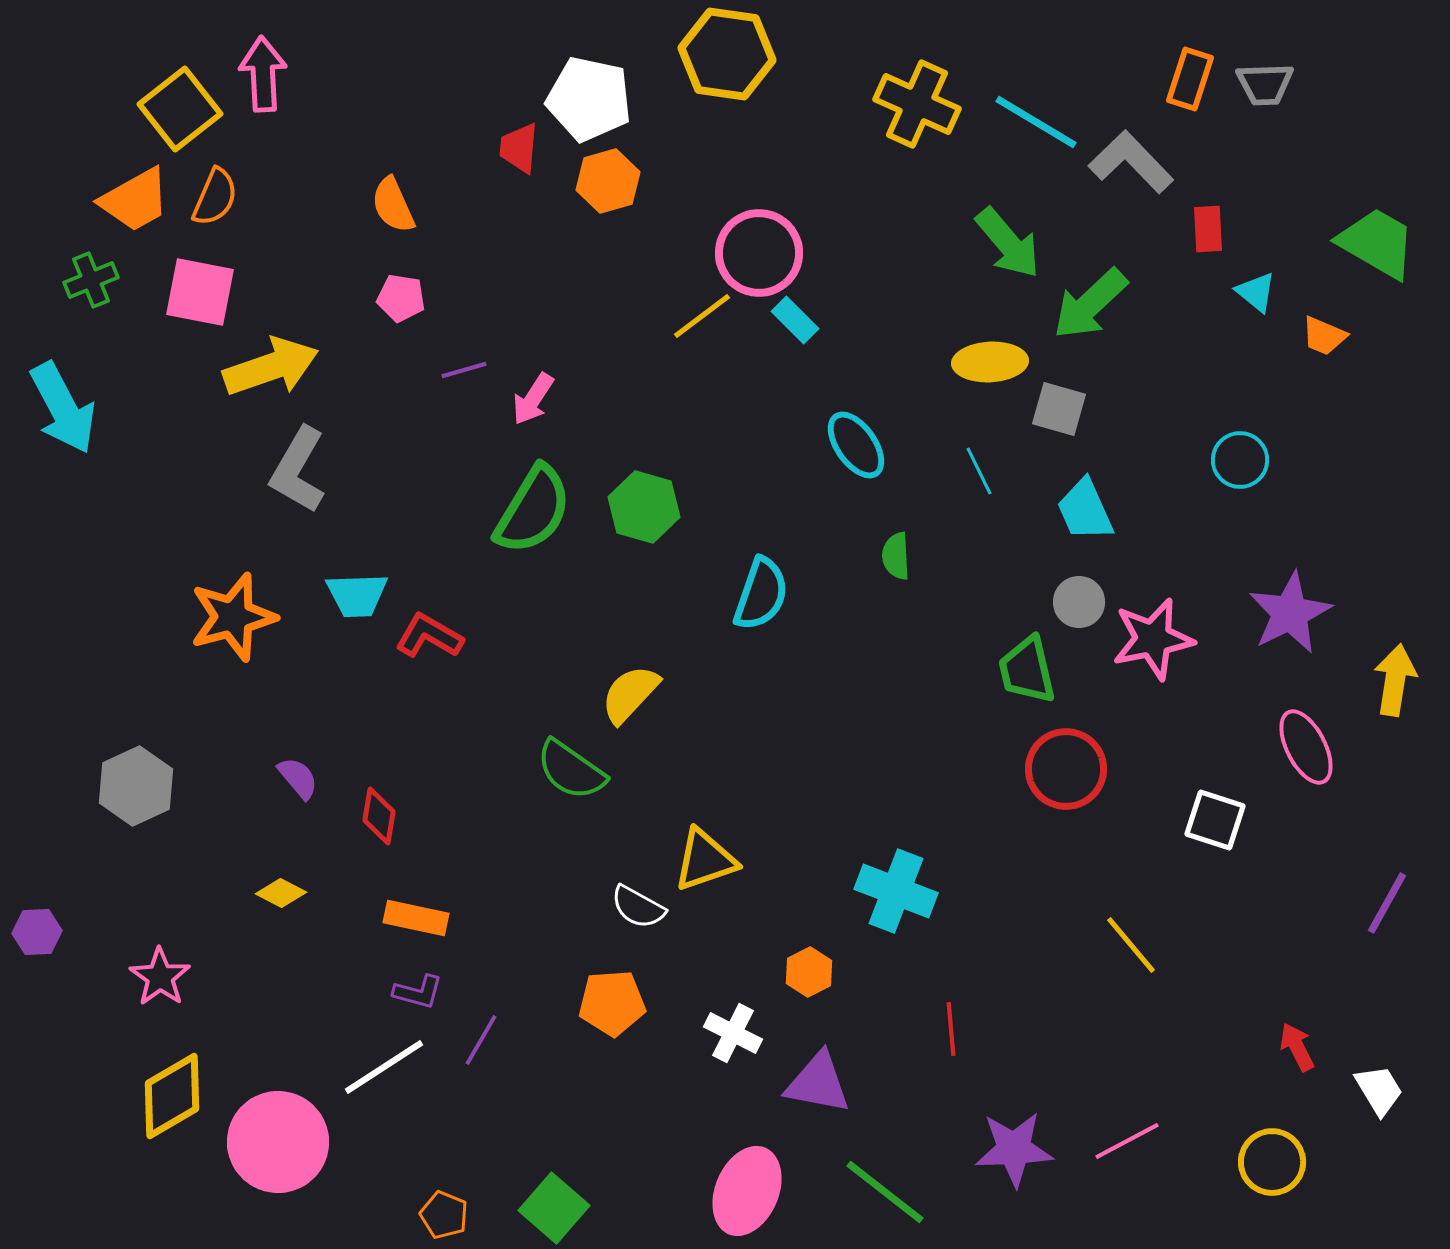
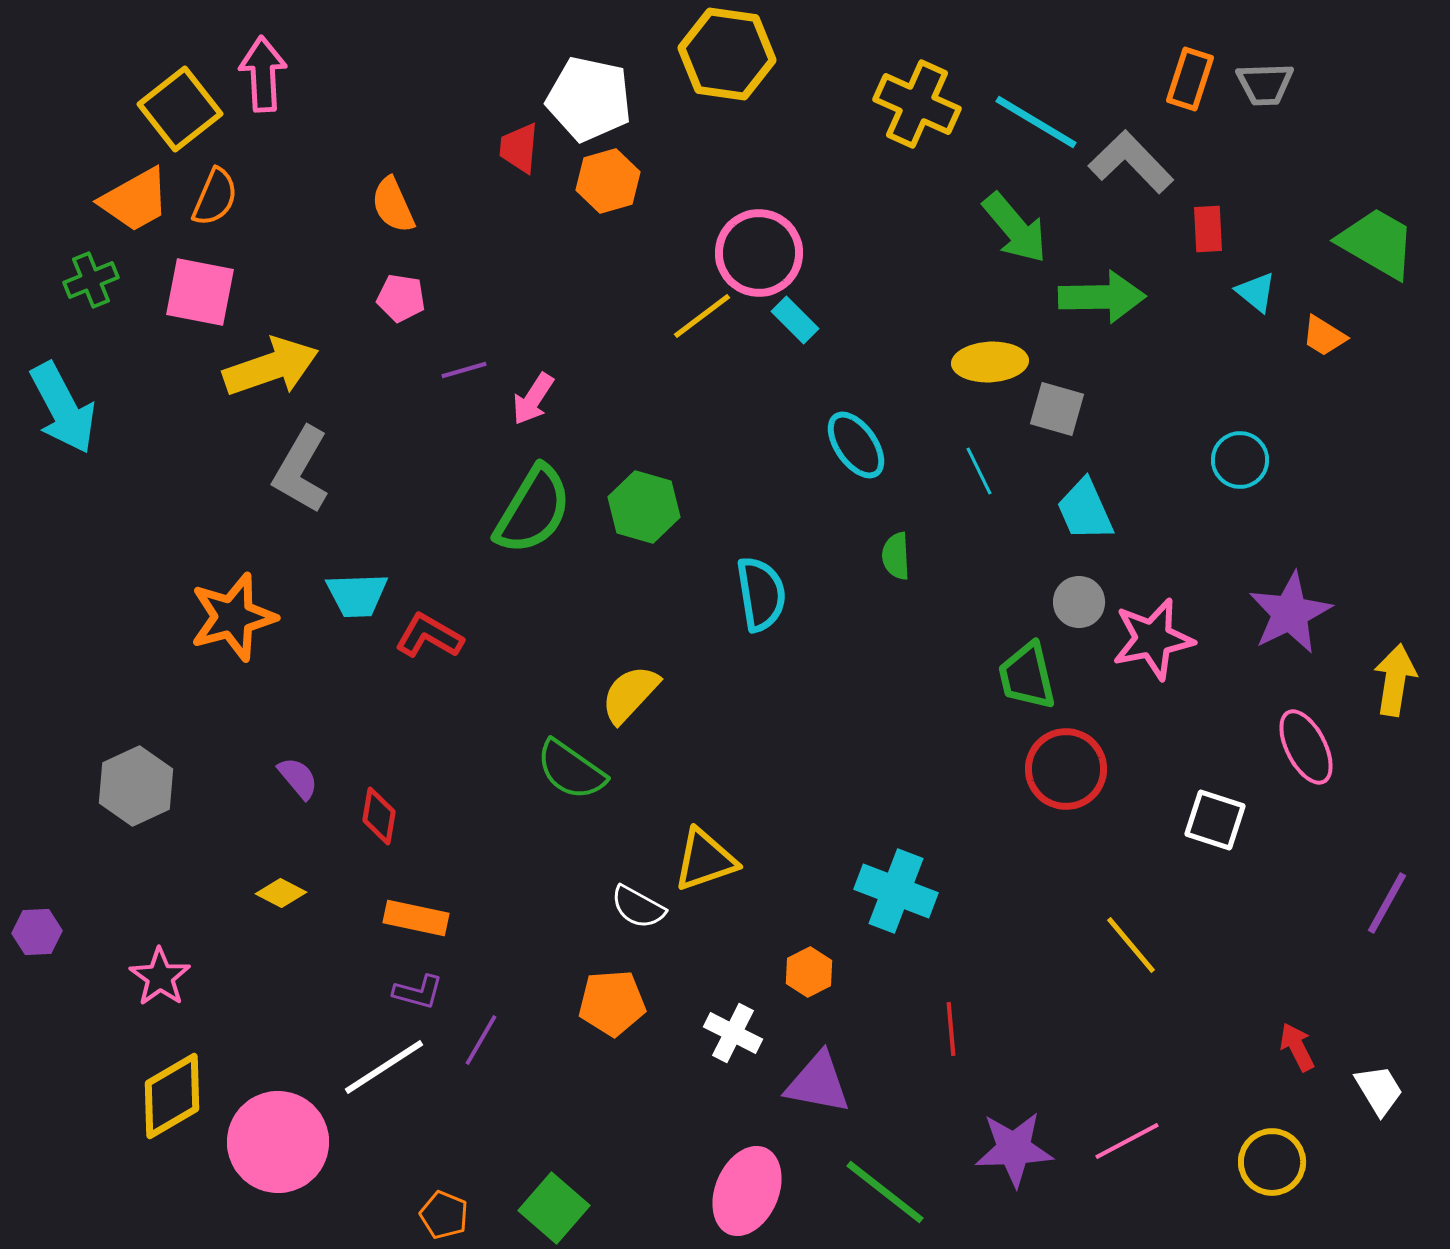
green arrow at (1008, 243): moved 7 px right, 15 px up
green arrow at (1090, 304): moved 12 px right, 7 px up; rotated 138 degrees counterclockwise
orange trapezoid at (1324, 336): rotated 9 degrees clockwise
gray square at (1059, 409): moved 2 px left
gray L-shape at (298, 470): moved 3 px right
cyan semicircle at (761, 594): rotated 28 degrees counterclockwise
green trapezoid at (1027, 670): moved 6 px down
